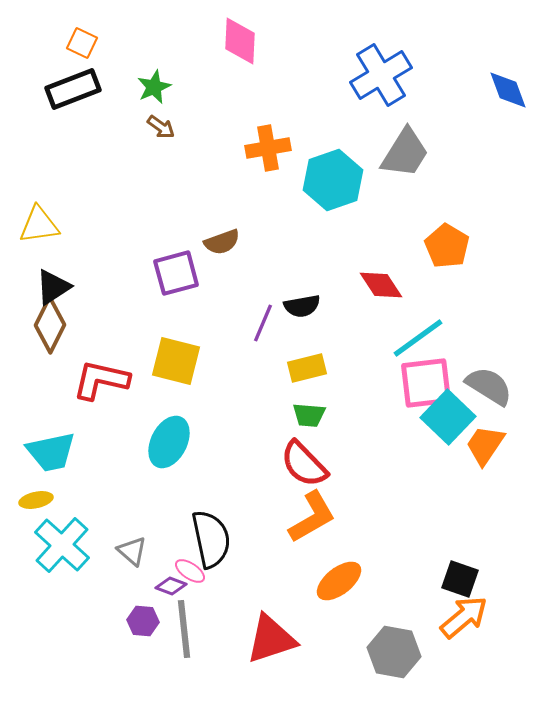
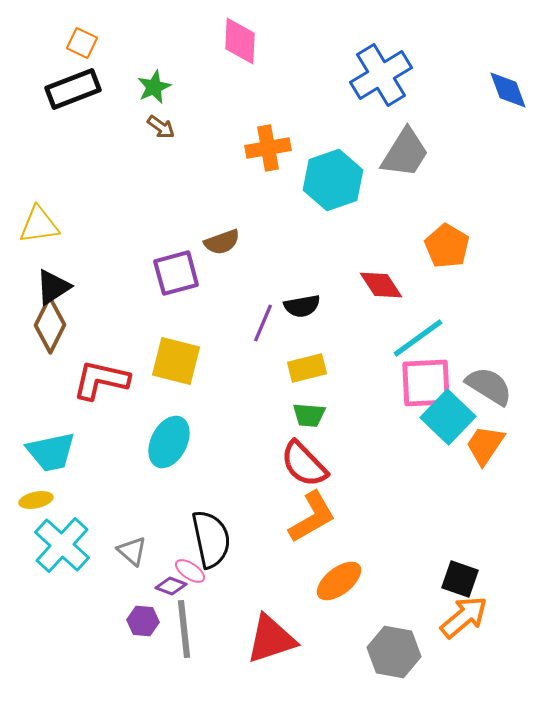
pink square at (426, 383): rotated 4 degrees clockwise
